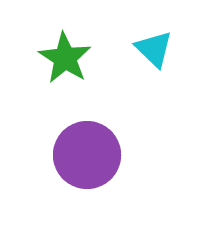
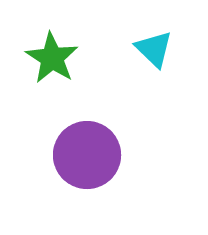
green star: moved 13 px left
